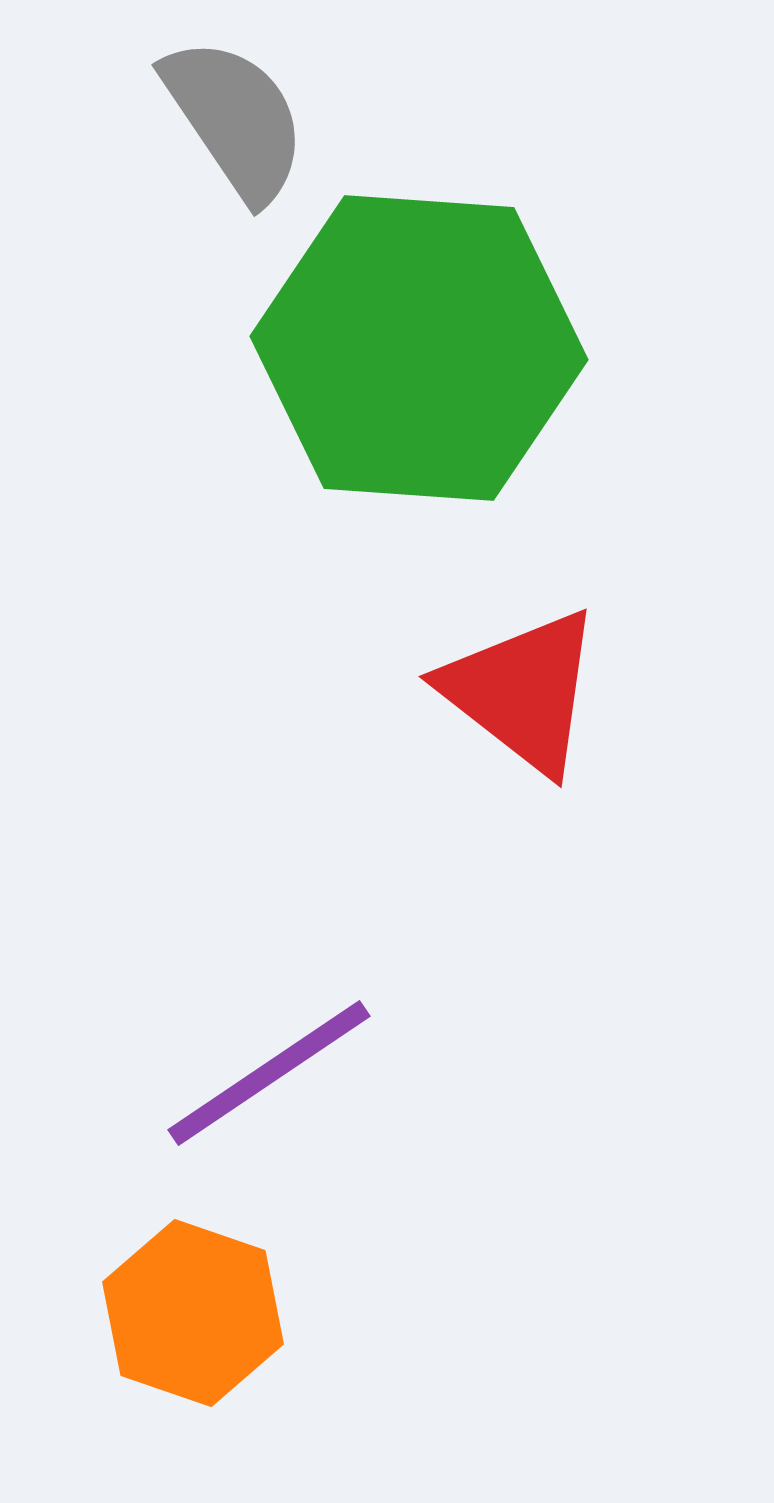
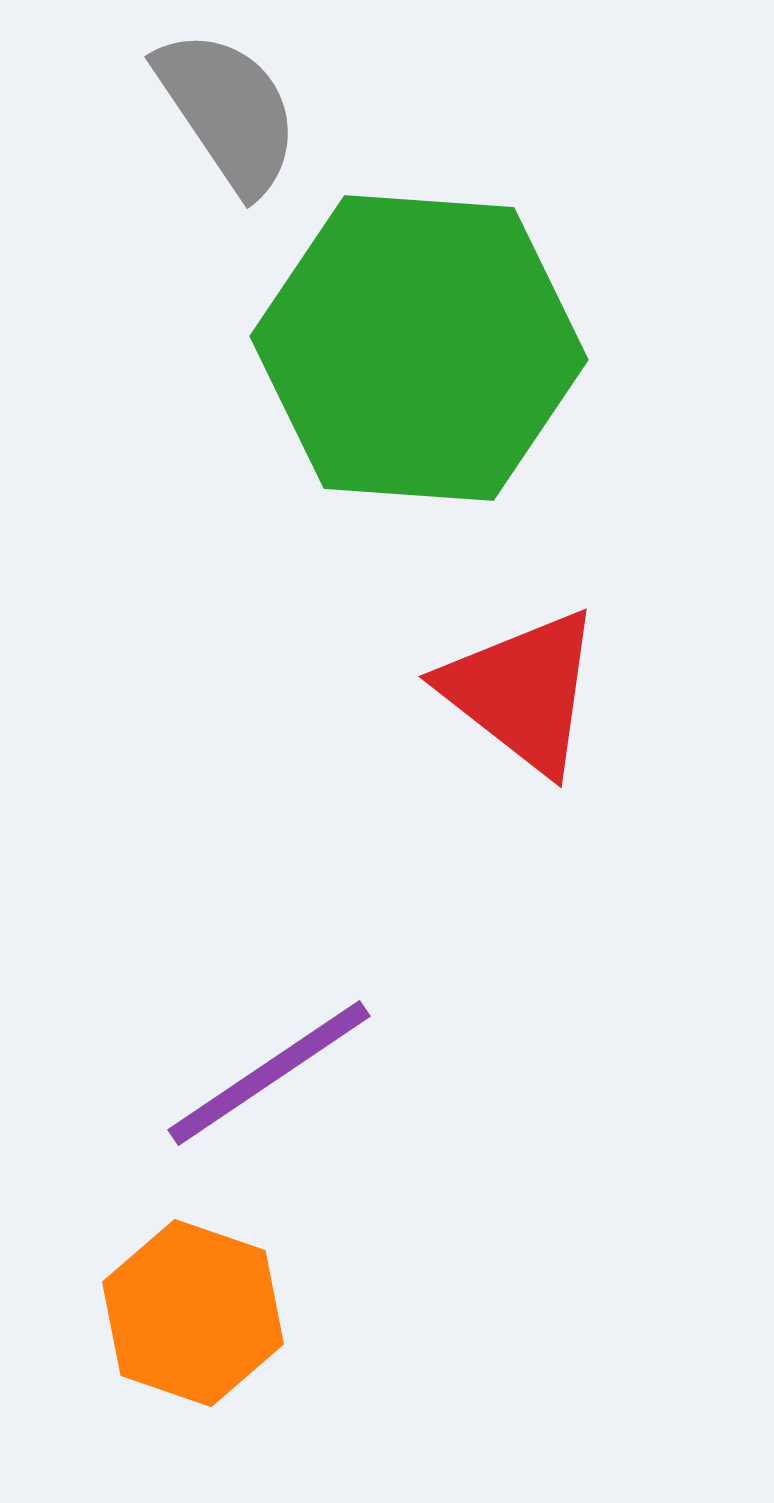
gray semicircle: moved 7 px left, 8 px up
